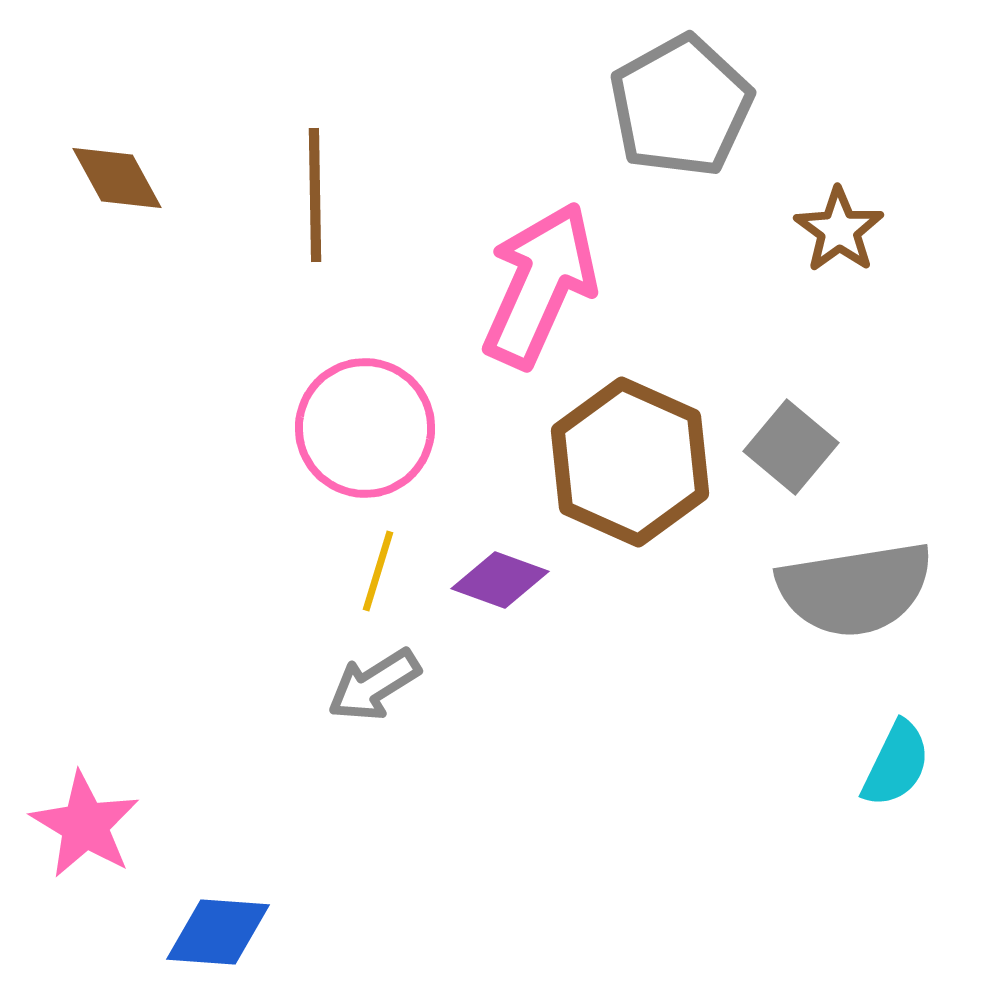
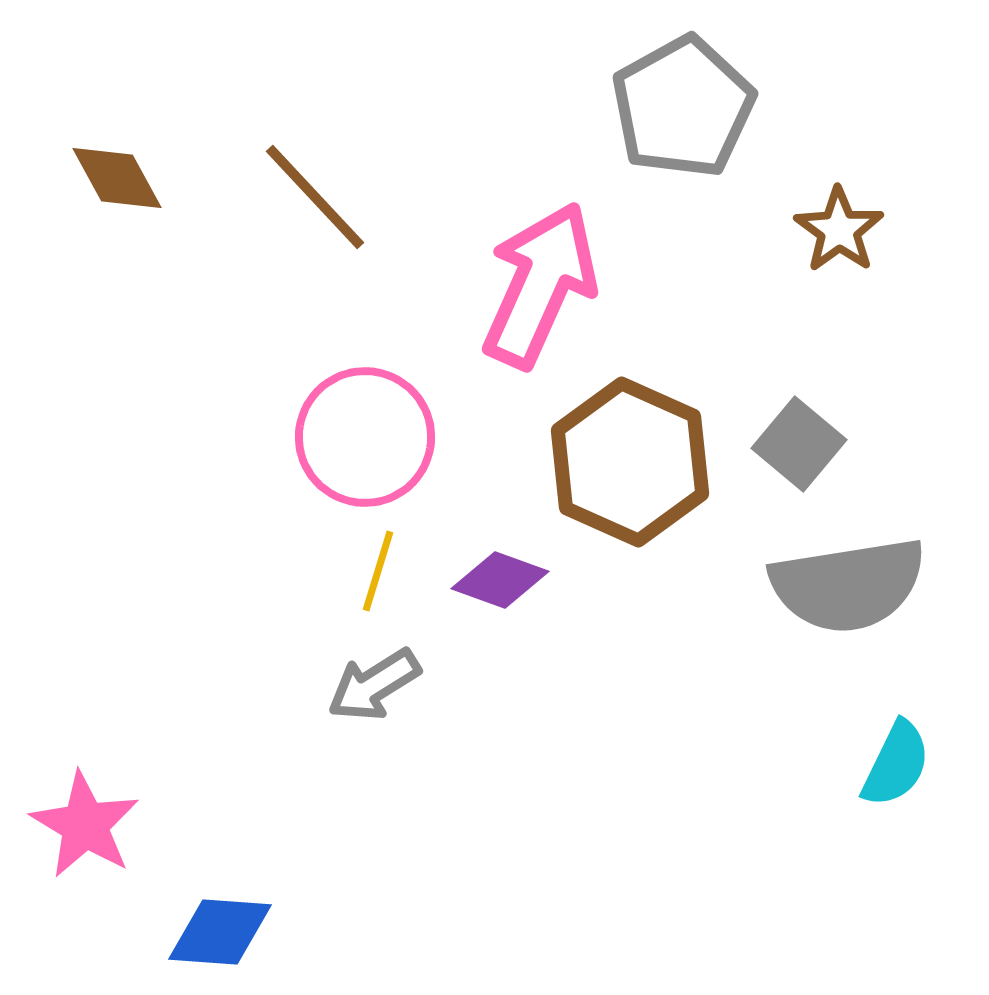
gray pentagon: moved 2 px right, 1 px down
brown line: moved 2 px down; rotated 42 degrees counterclockwise
pink circle: moved 9 px down
gray square: moved 8 px right, 3 px up
gray semicircle: moved 7 px left, 4 px up
blue diamond: moved 2 px right
